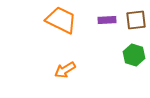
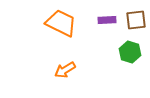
orange trapezoid: moved 3 px down
green hexagon: moved 4 px left, 3 px up
